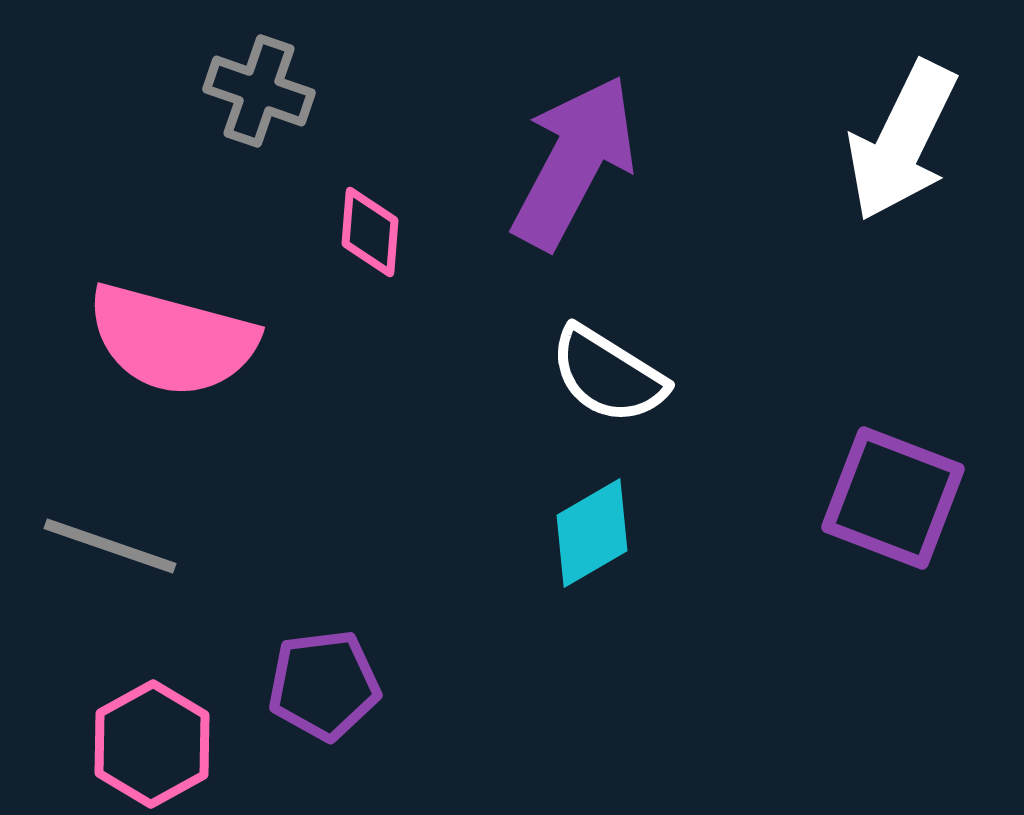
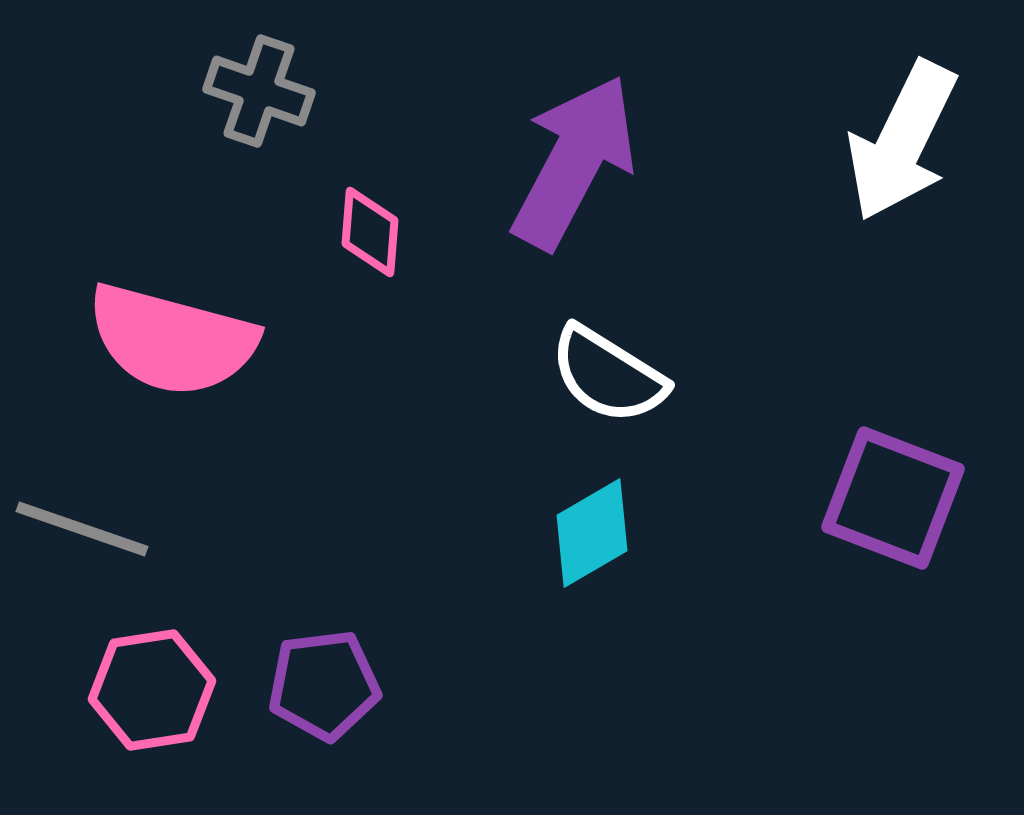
gray line: moved 28 px left, 17 px up
pink hexagon: moved 54 px up; rotated 20 degrees clockwise
